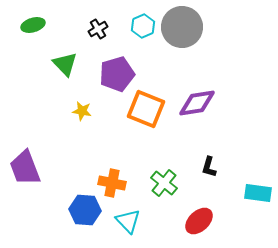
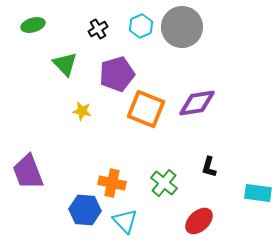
cyan hexagon: moved 2 px left
purple trapezoid: moved 3 px right, 4 px down
cyan triangle: moved 3 px left
